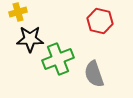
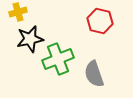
black star: rotated 12 degrees counterclockwise
